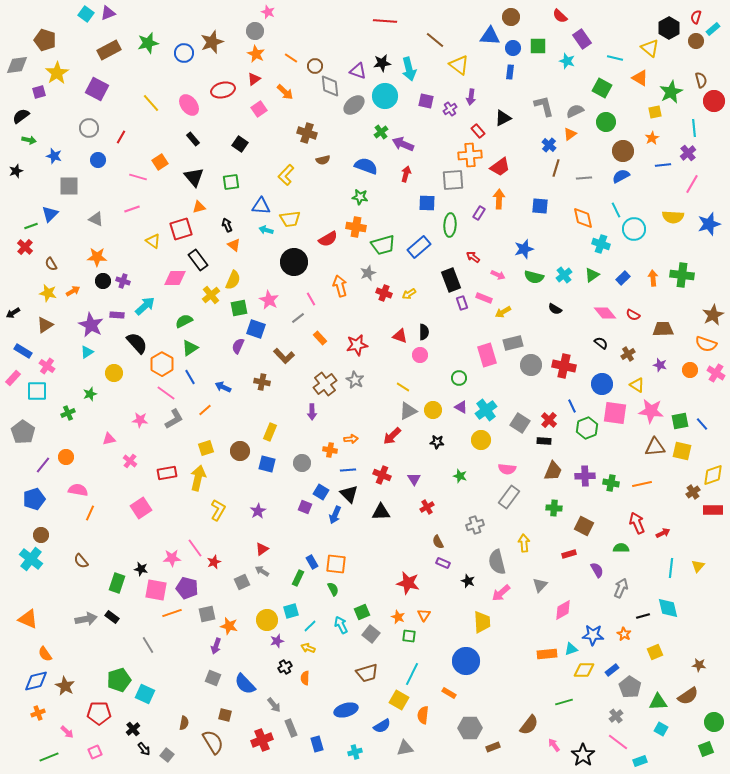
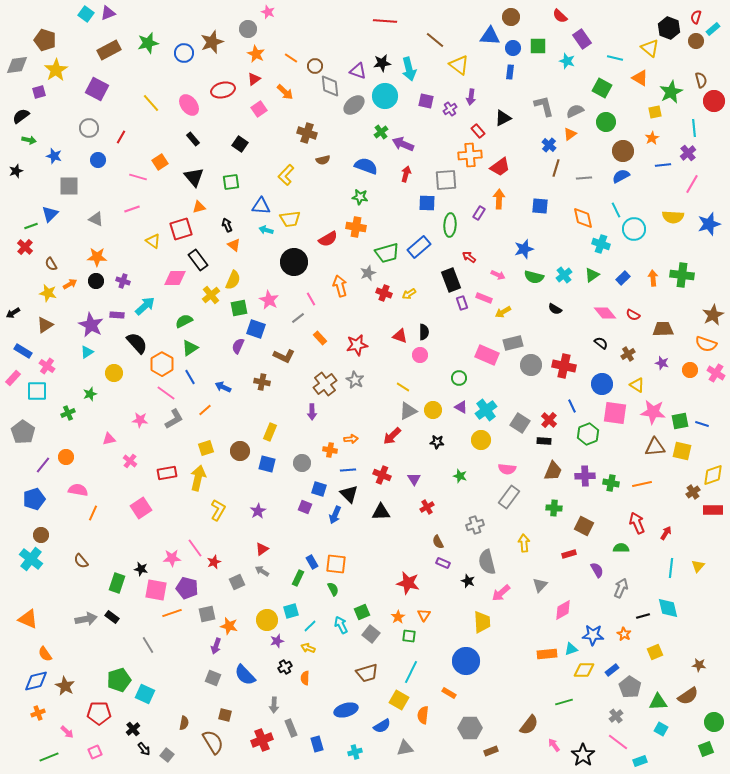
black hexagon at (669, 28): rotated 10 degrees counterclockwise
gray circle at (255, 31): moved 7 px left, 2 px up
yellow star at (57, 73): moved 1 px left, 3 px up
gray square at (453, 180): moved 7 px left
green trapezoid at (383, 245): moved 4 px right, 8 px down
red arrow at (473, 257): moved 4 px left
black circle at (103, 281): moved 7 px left
orange arrow at (73, 291): moved 3 px left, 7 px up
pink rectangle at (487, 355): rotated 50 degrees counterclockwise
brown L-shape at (284, 356): rotated 20 degrees counterclockwise
purple star at (660, 365): moved 2 px right, 2 px up
pink star at (651, 411): moved 2 px right, 1 px down
blue line at (702, 424): rotated 32 degrees counterclockwise
green hexagon at (587, 428): moved 1 px right, 6 px down
blue square at (321, 492): moved 2 px left, 3 px up; rotated 14 degrees counterclockwise
orange line at (90, 513): moved 3 px right
red arrow at (663, 533): moved 3 px right; rotated 32 degrees counterclockwise
gray semicircle at (497, 562): moved 10 px left
gray square at (242, 582): moved 5 px left
orange star at (398, 617): rotated 16 degrees clockwise
cyan line at (412, 674): moved 1 px left, 2 px up
blue semicircle at (245, 684): moved 9 px up
gray arrow at (274, 705): rotated 42 degrees clockwise
brown rectangle at (493, 747): moved 2 px left, 4 px down
